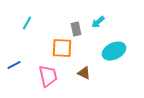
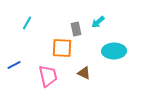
cyan ellipse: rotated 25 degrees clockwise
